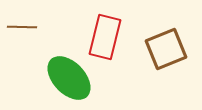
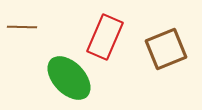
red rectangle: rotated 9 degrees clockwise
